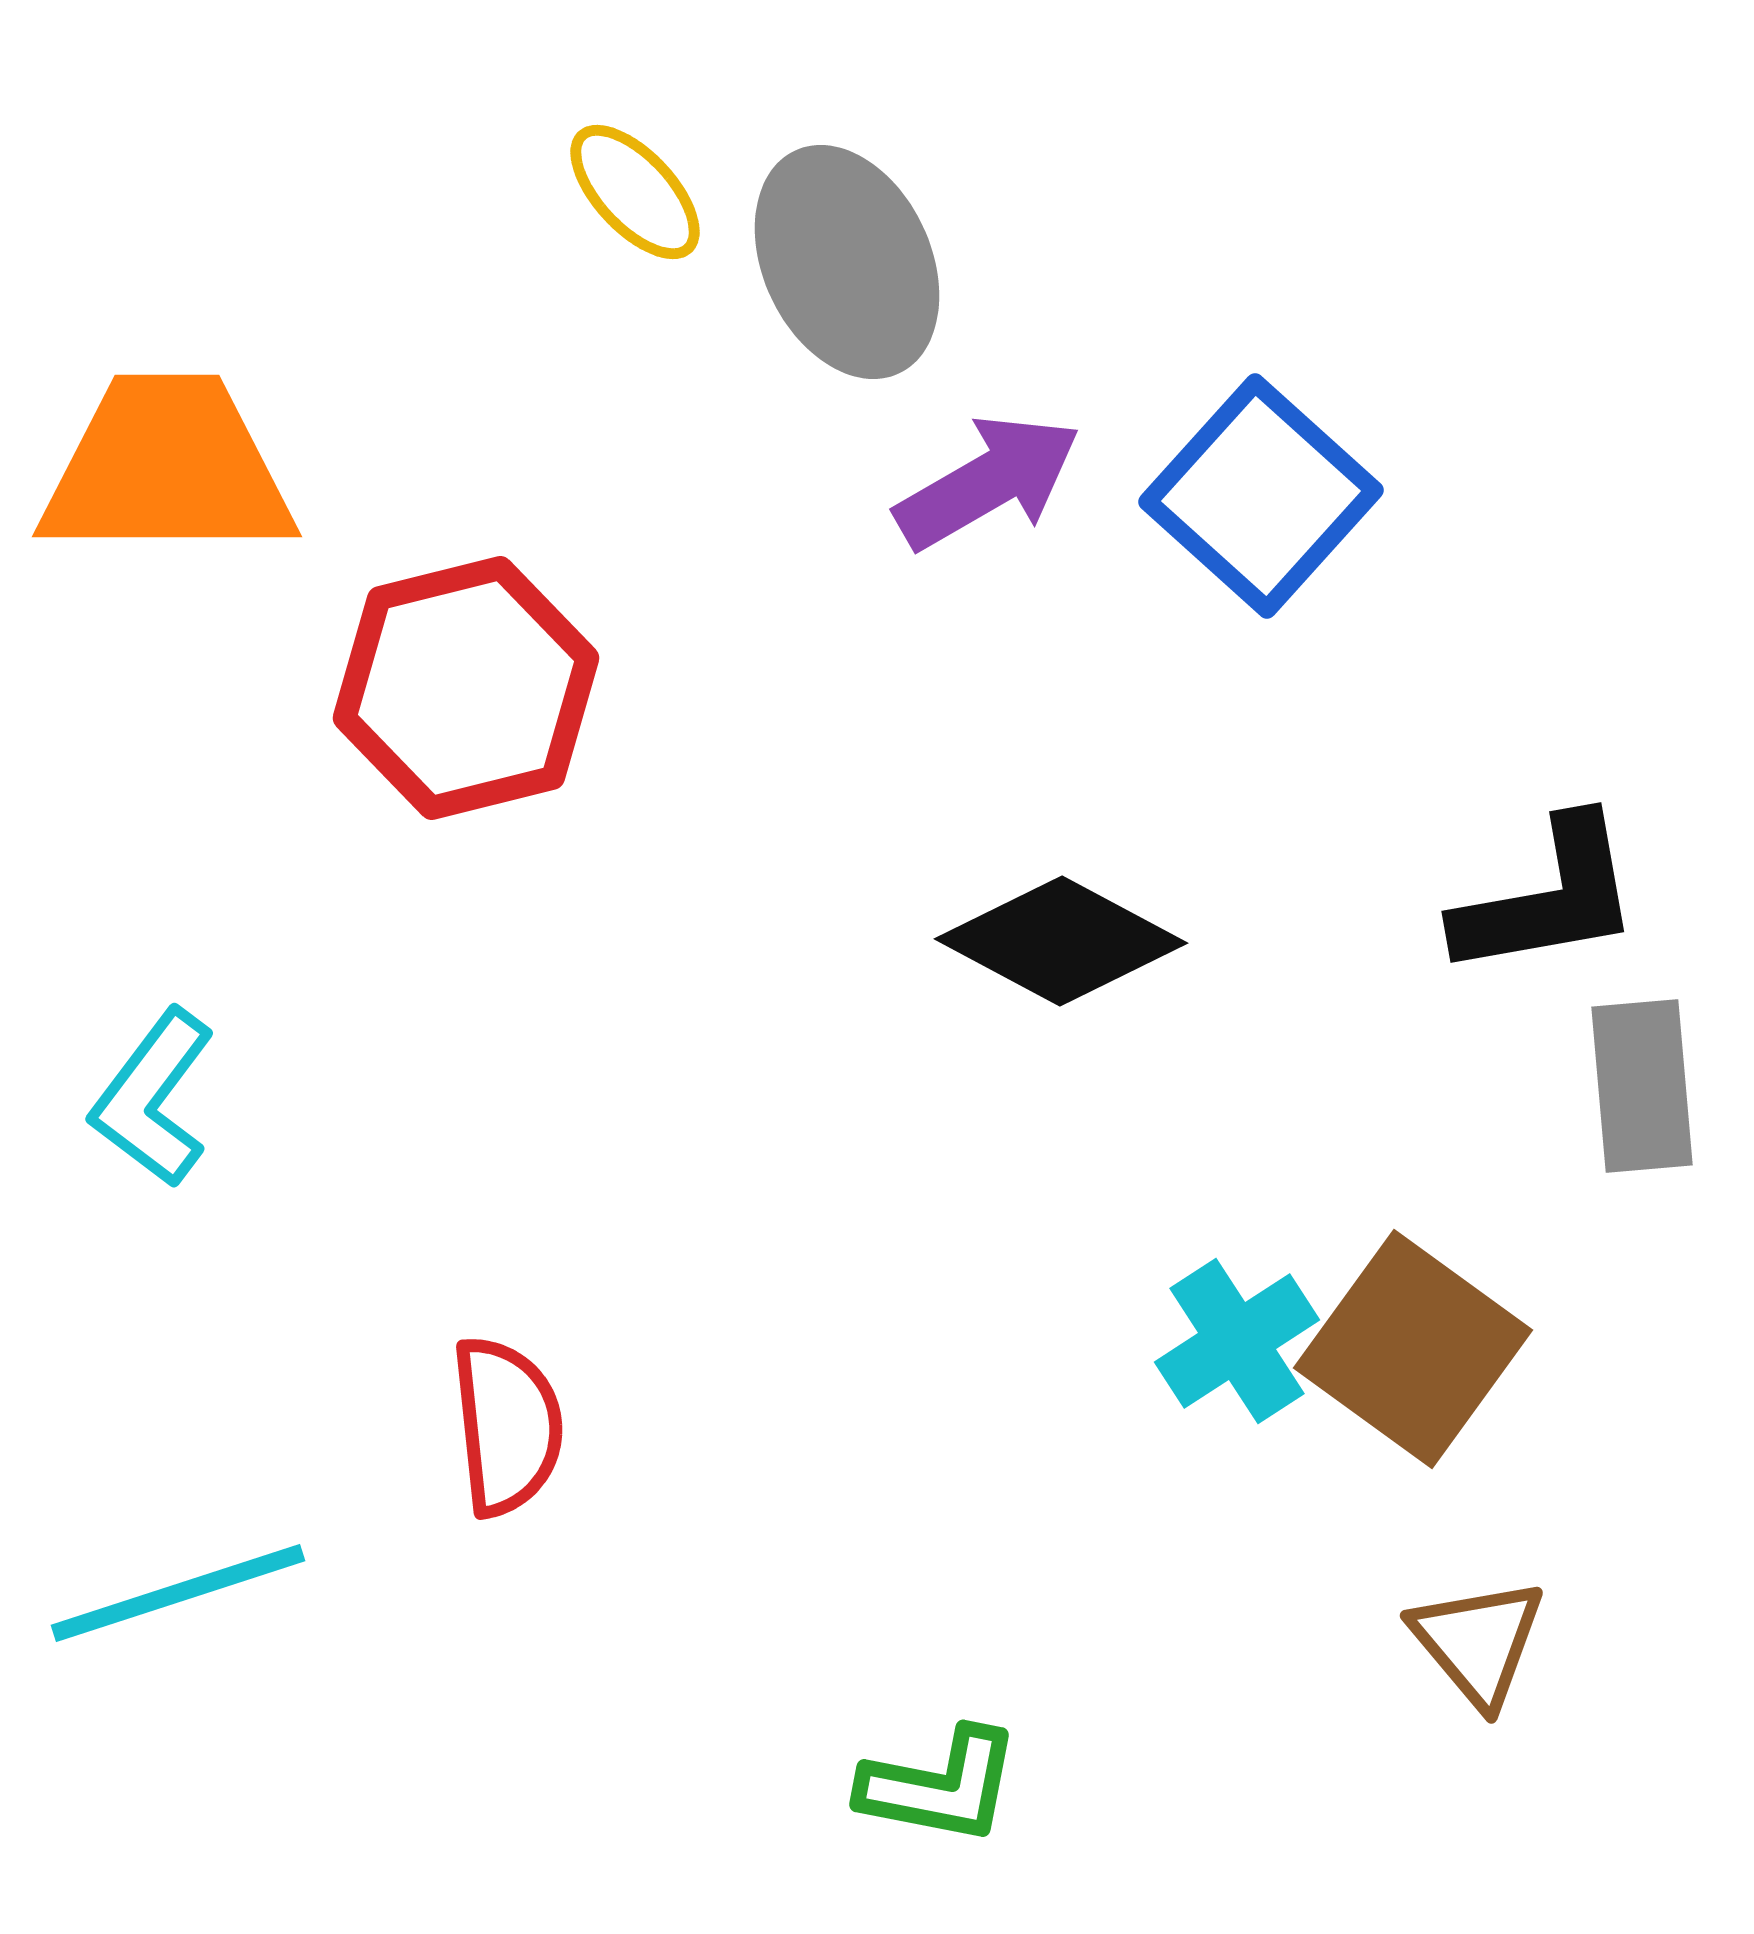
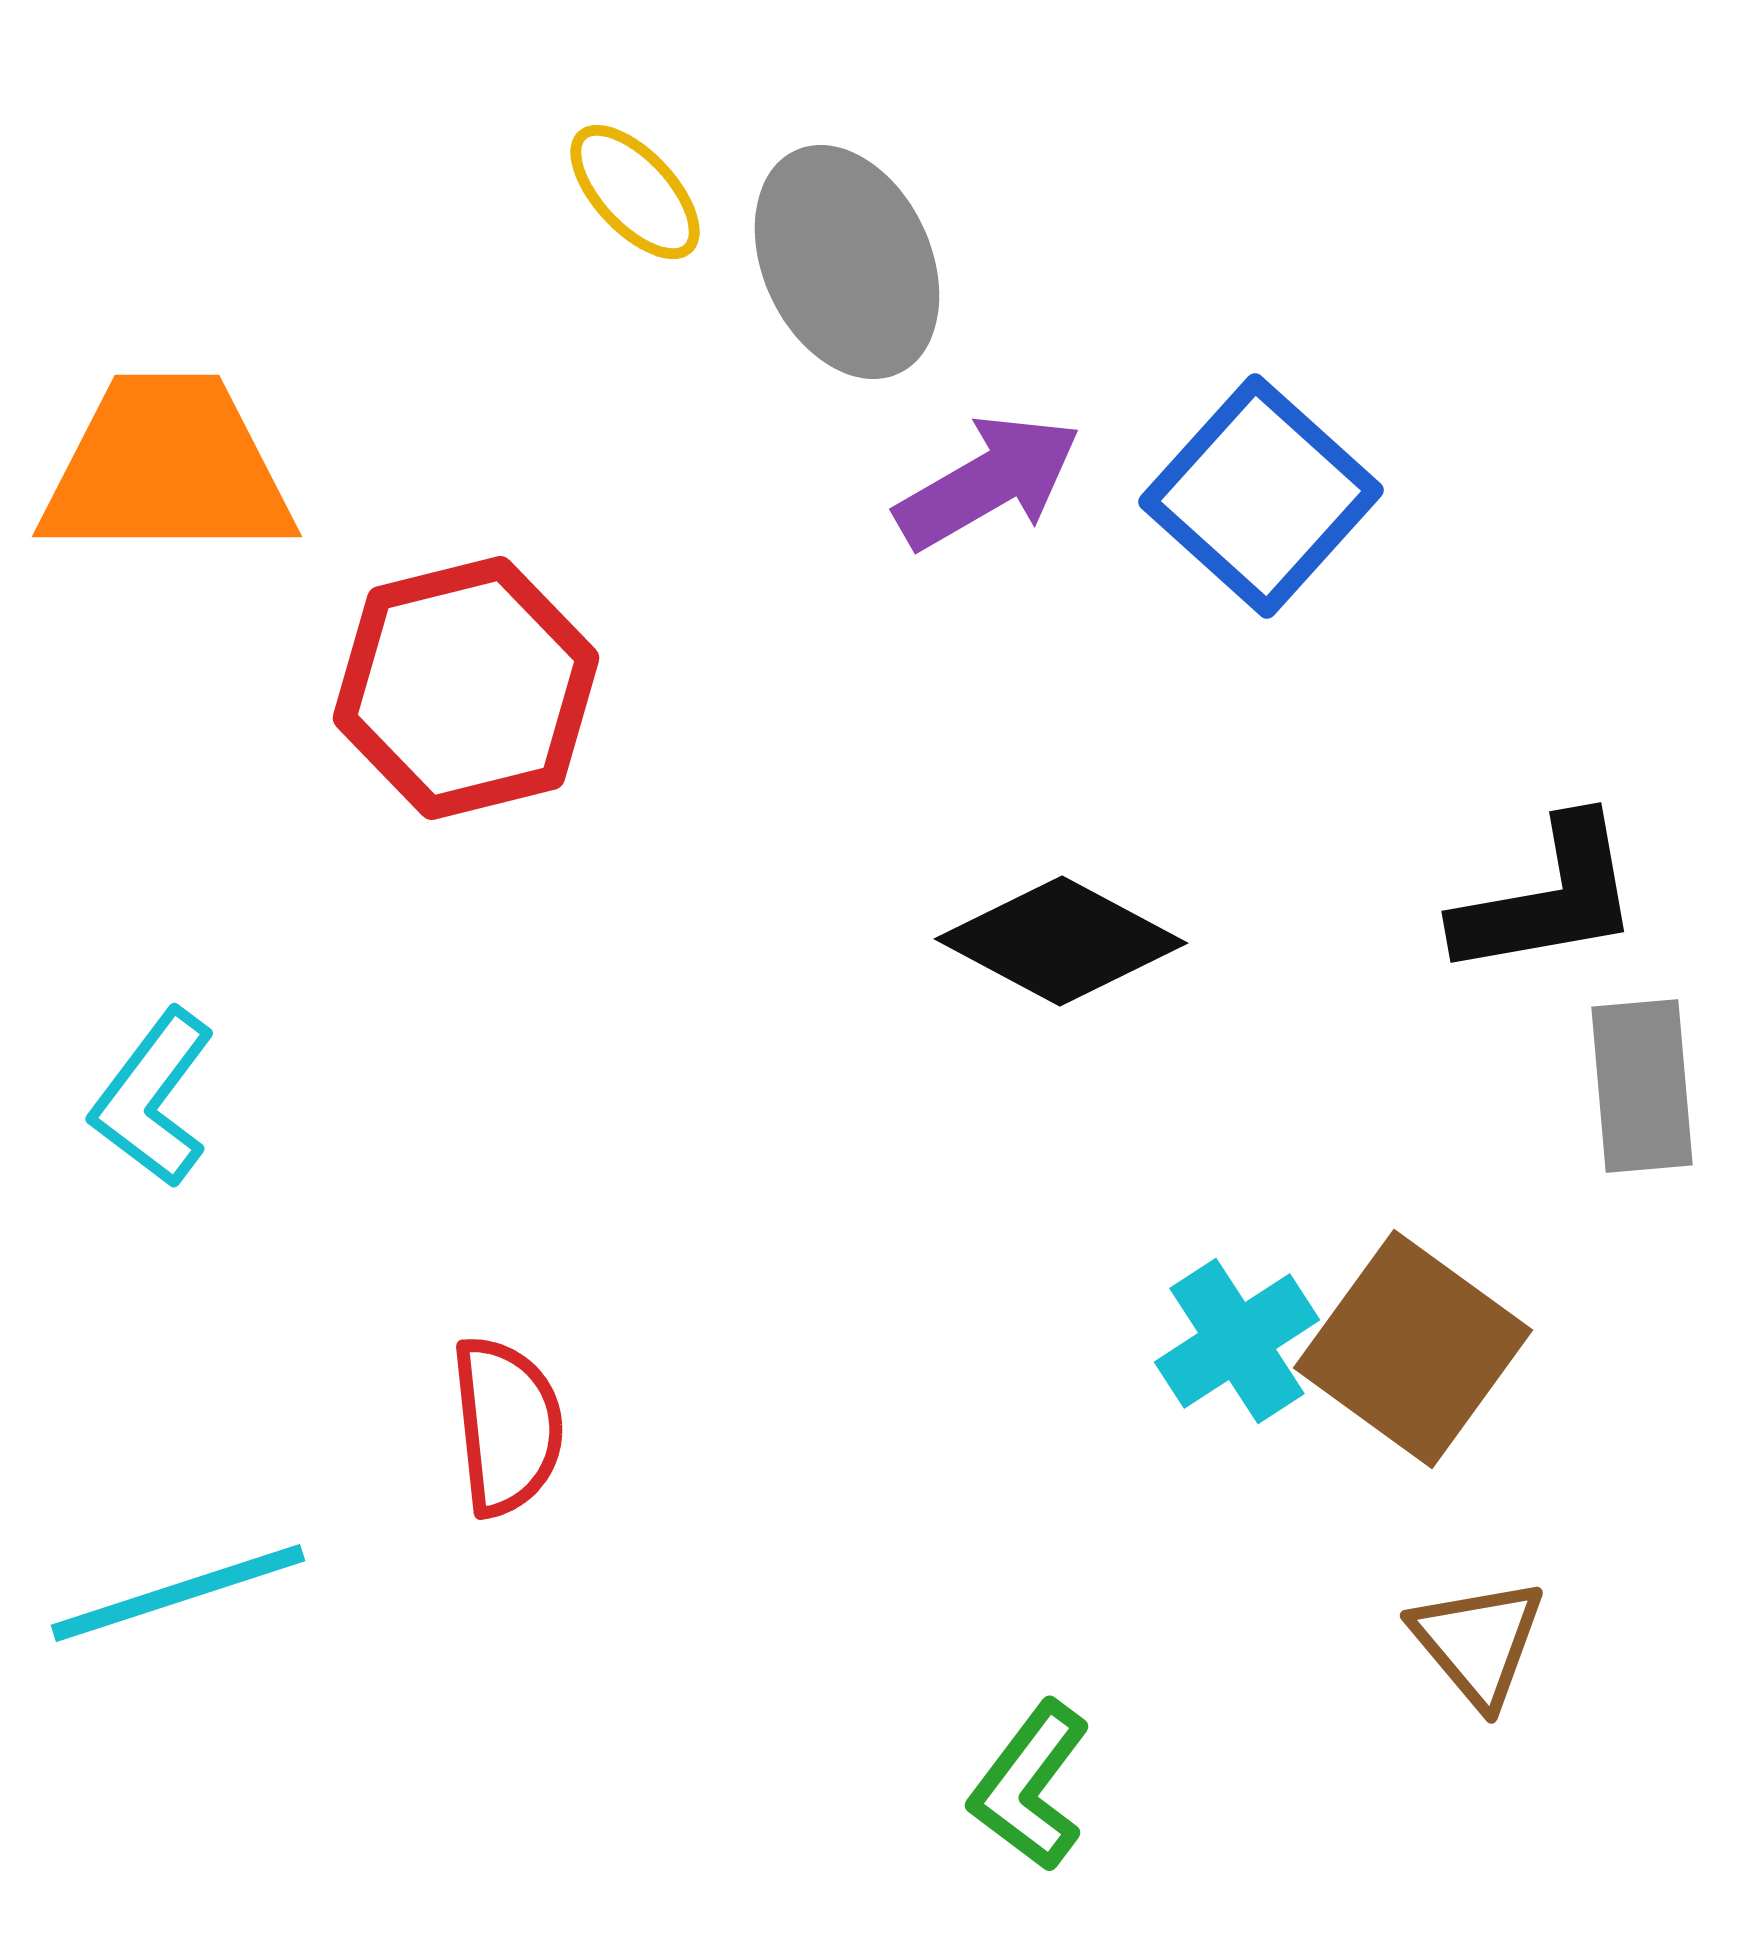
green L-shape: moved 90 px right; rotated 116 degrees clockwise
